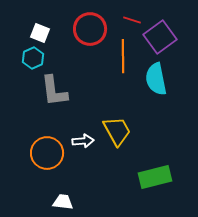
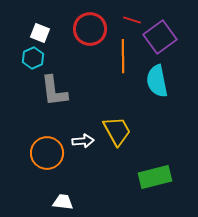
cyan semicircle: moved 1 px right, 2 px down
